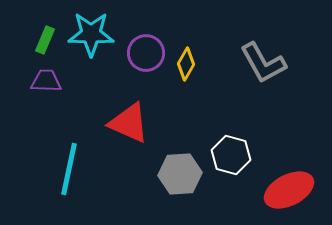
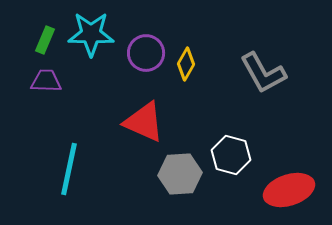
gray L-shape: moved 10 px down
red triangle: moved 15 px right, 1 px up
red ellipse: rotated 9 degrees clockwise
